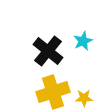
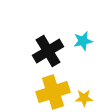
cyan star: rotated 12 degrees clockwise
black cross: rotated 20 degrees clockwise
